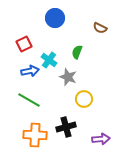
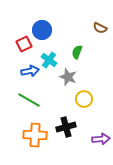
blue circle: moved 13 px left, 12 px down
